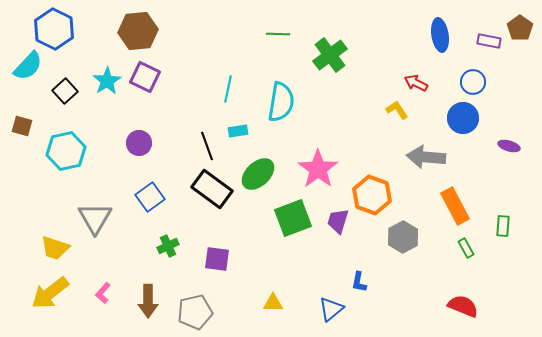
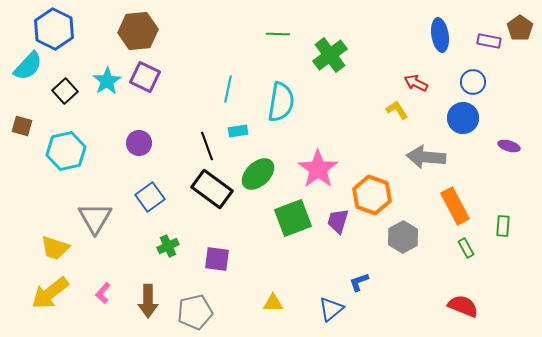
blue L-shape at (359, 282): rotated 60 degrees clockwise
